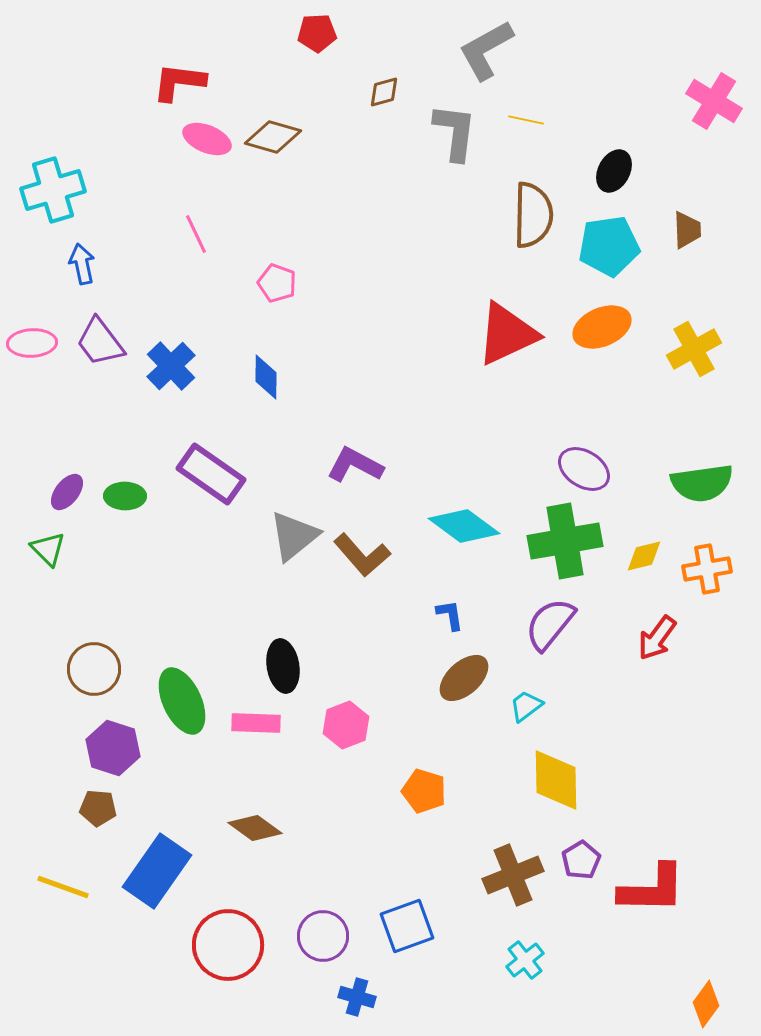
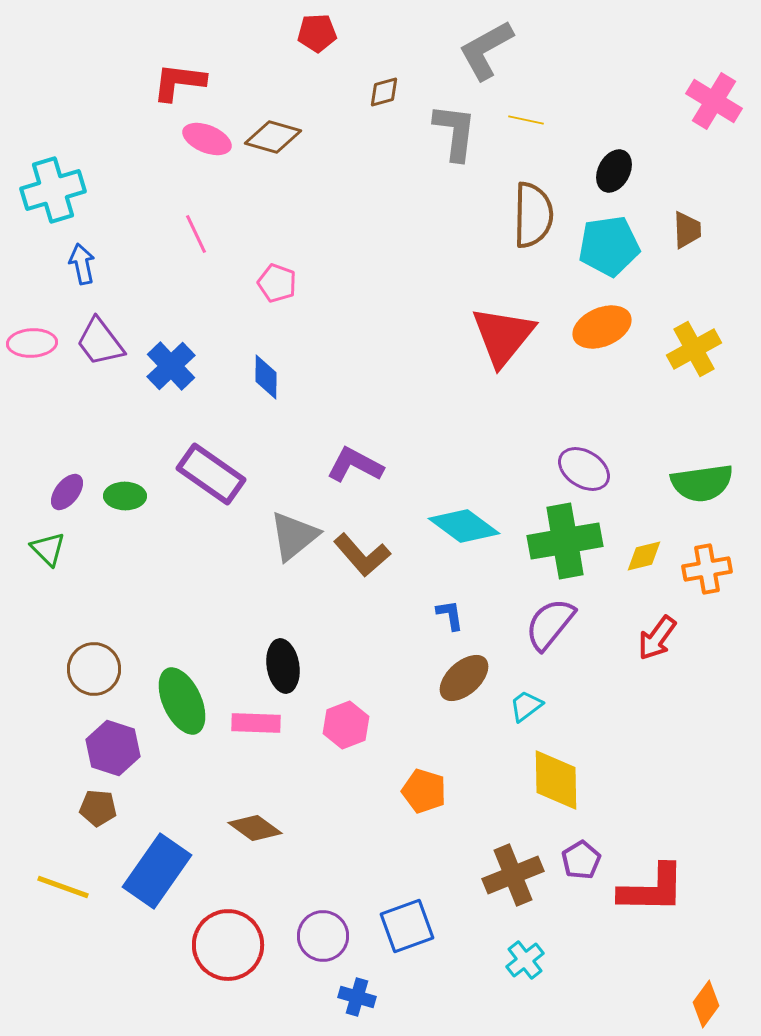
red triangle at (507, 334): moved 4 px left, 2 px down; rotated 26 degrees counterclockwise
